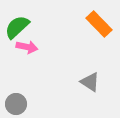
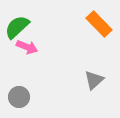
pink arrow: rotated 10 degrees clockwise
gray triangle: moved 4 px right, 2 px up; rotated 45 degrees clockwise
gray circle: moved 3 px right, 7 px up
